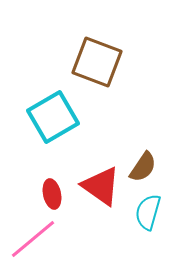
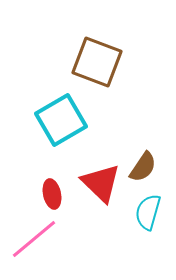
cyan square: moved 8 px right, 3 px down
red triangle: moved 3 px up; rotated 9 degrees clockwise
pink line: moved 1 px right
